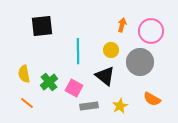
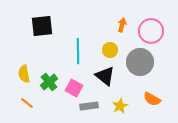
yellow circle: moved 1 px left
